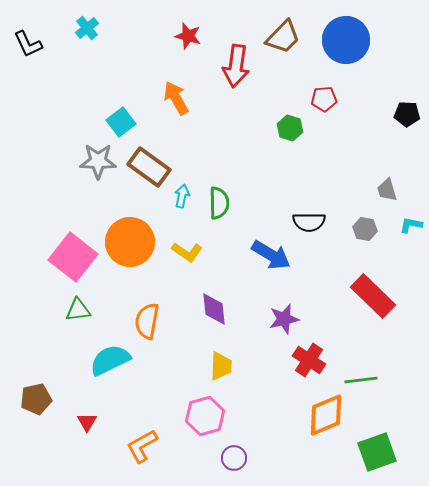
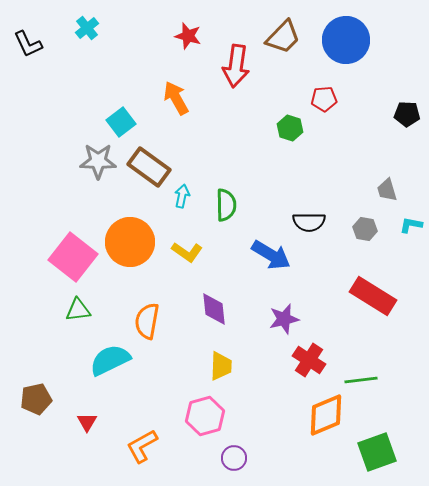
green semicircle: moved 7 px right, 2 px down
red rectangle: rotated 12 degrees counterclockwise
